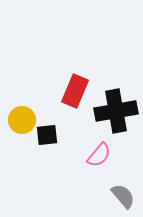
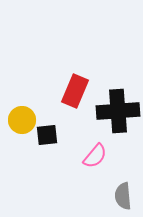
black cross: moved 2 px right; rotated 6 degrees clockwise
pink semicircle: moved 4 px left, 1 px down
gray semicircle: rotated 144 degrees counterclockwise
